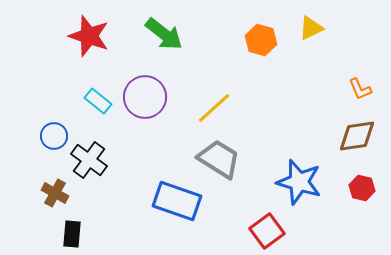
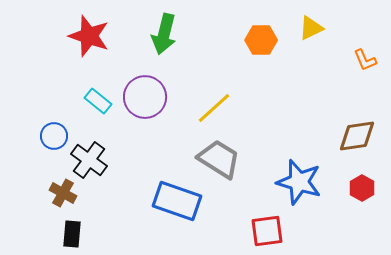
green arrow: rotated 66 degrees clockwise
orange hexagon: rotated 16 degrees counterclockwise
orange L-shape: moved 5 px right, 29 px up
red hexagon: rotated 15 degrees clockwise
brown cross: moved 8 px right
red square: rotated 28 degrees clockwise
